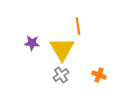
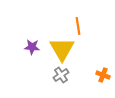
purple star: moved 4 px down
orange cross: moved 4 px right
